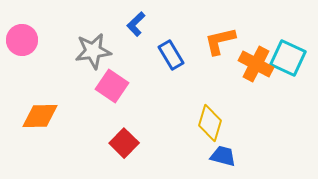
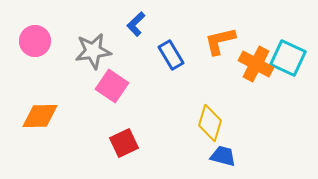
pink circle: moved 13 px right, 1 px down
red square: rotated 20 degrees clockwise
